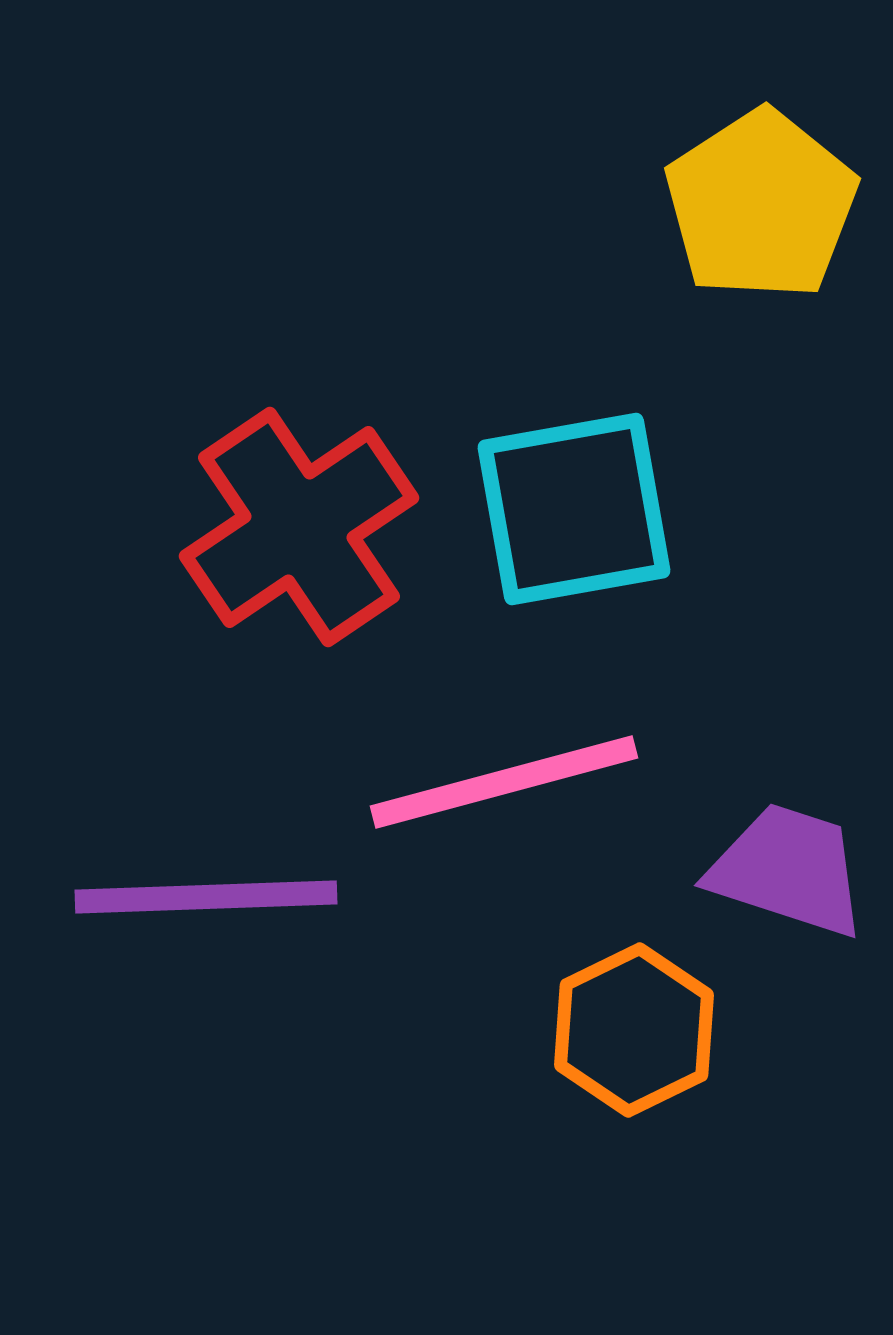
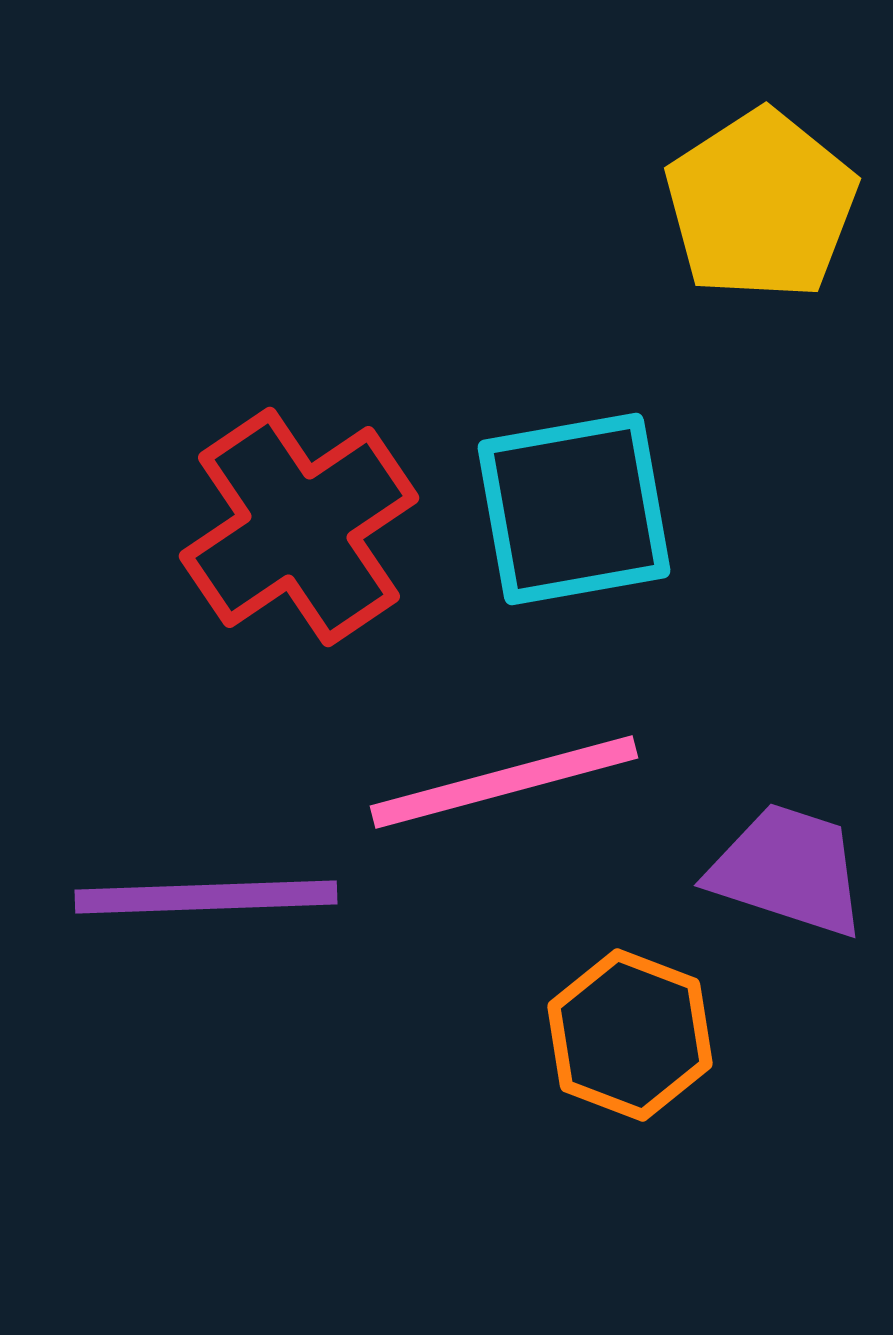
orange hexagon: moved 4 px left, 5 px down; rotated 13 degrees counterclockwise
